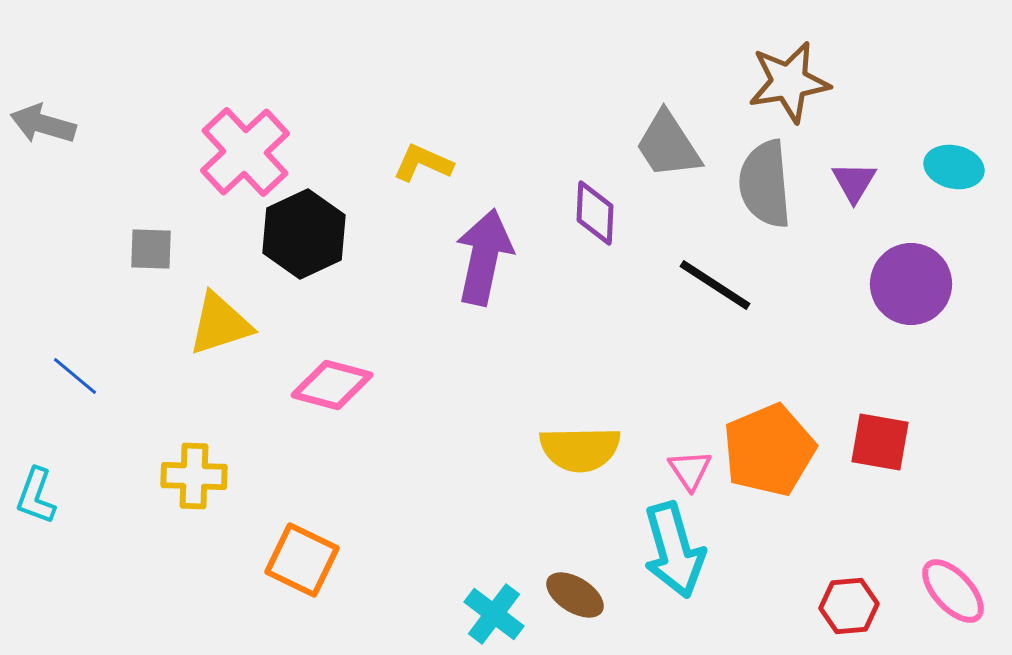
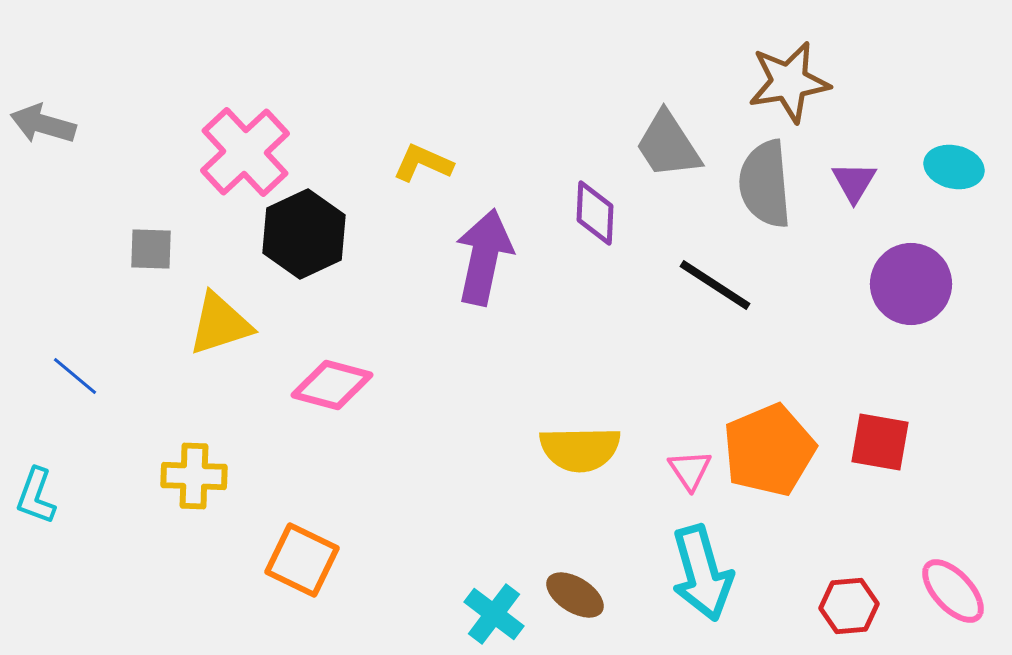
cyan arrow: moved 28 px right, 23 px down
